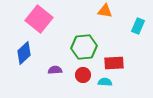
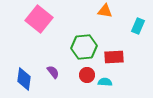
blue diamond: moved 26 px down; rotated 40 degrees counterclockwise
red rectangle: moved 6 px up
purple semicircle: moved 2 px left, 2 px down; rotated 56 degrees clockwise
red circle: moved 4 px right
